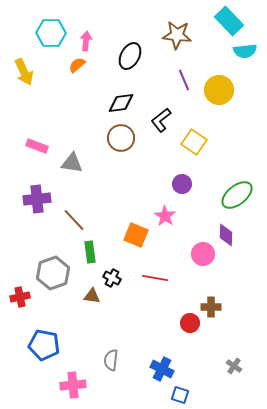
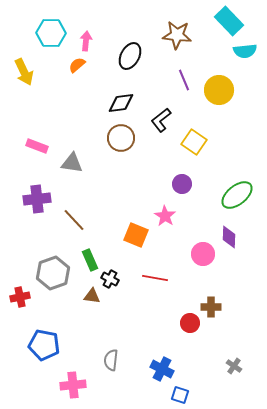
purple diamond: moved 3 px right, 2 px down
green rectangle: moved 8 px down; rotated 15 degrees counterclockwise
black cross: moved 2 px left, 1 px down
